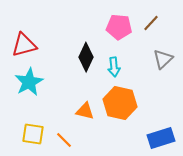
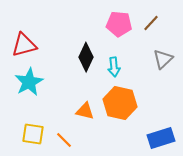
pink pentagon: moved 3 px up
